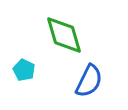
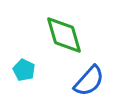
blue semicircle: rotated 16 degrees clockwise
